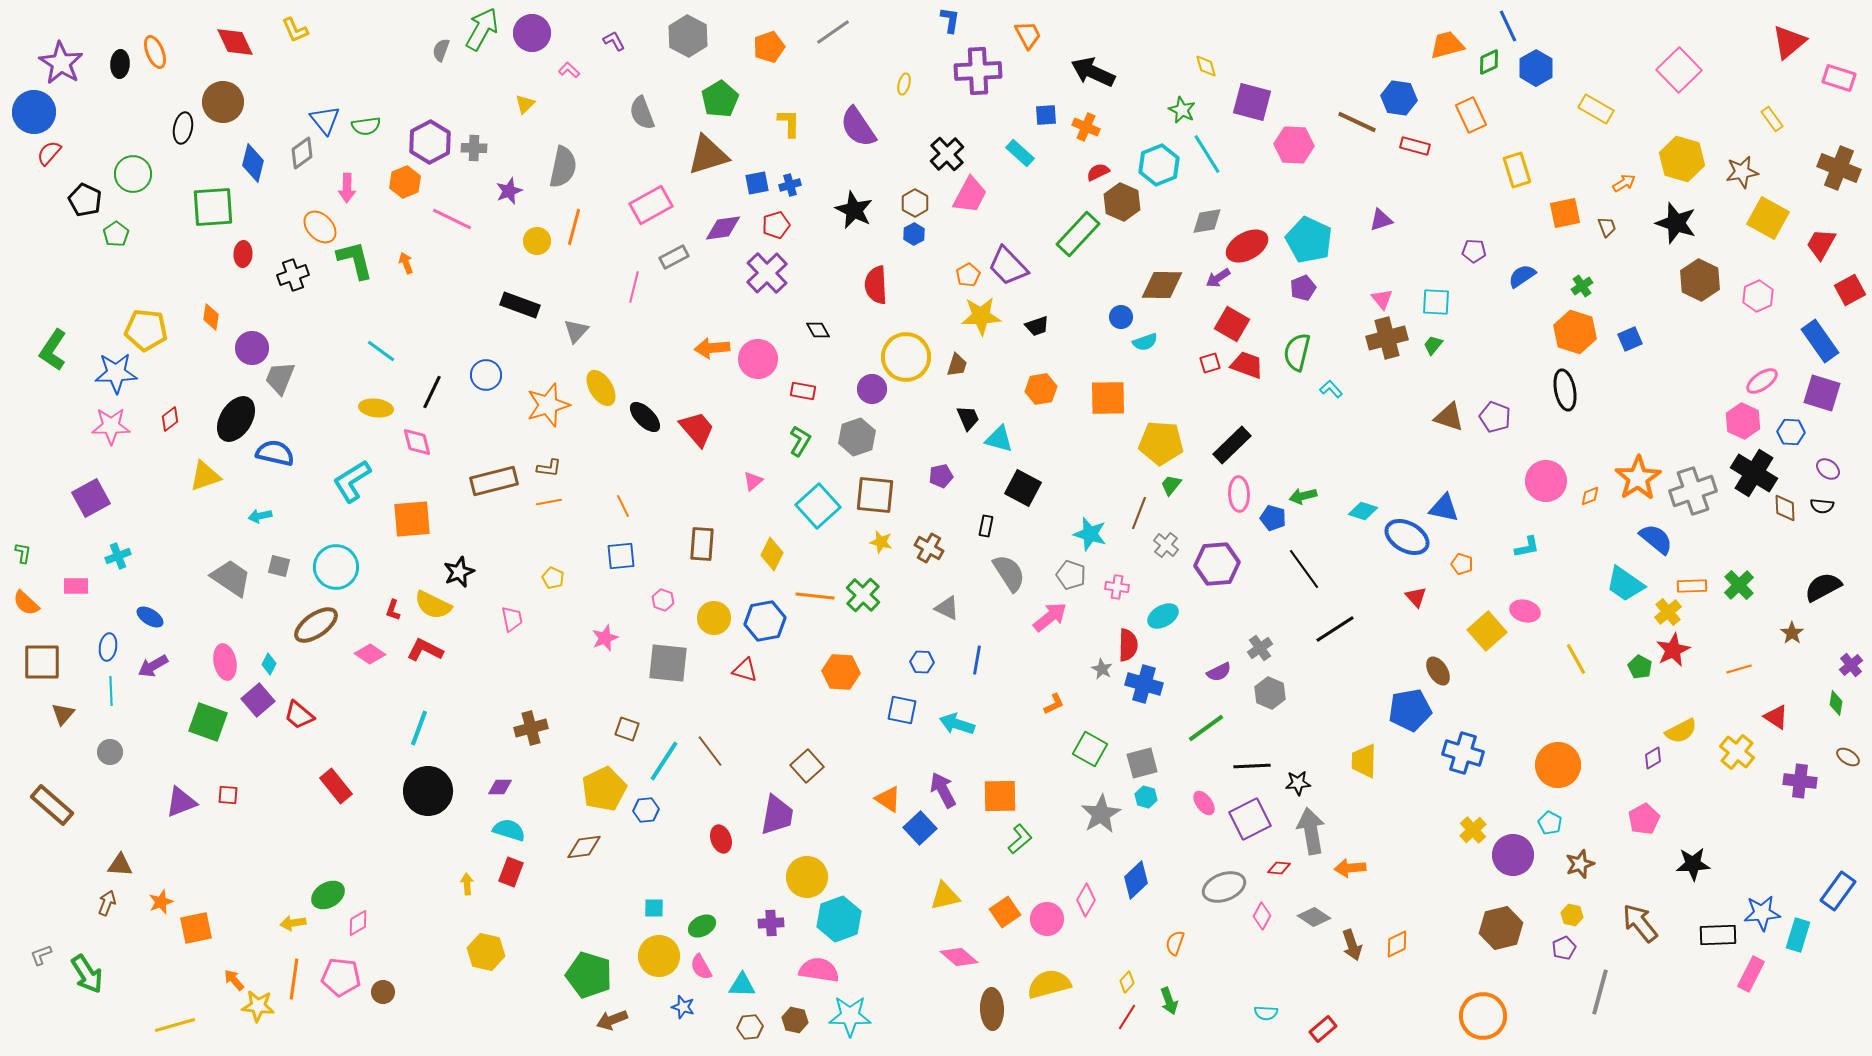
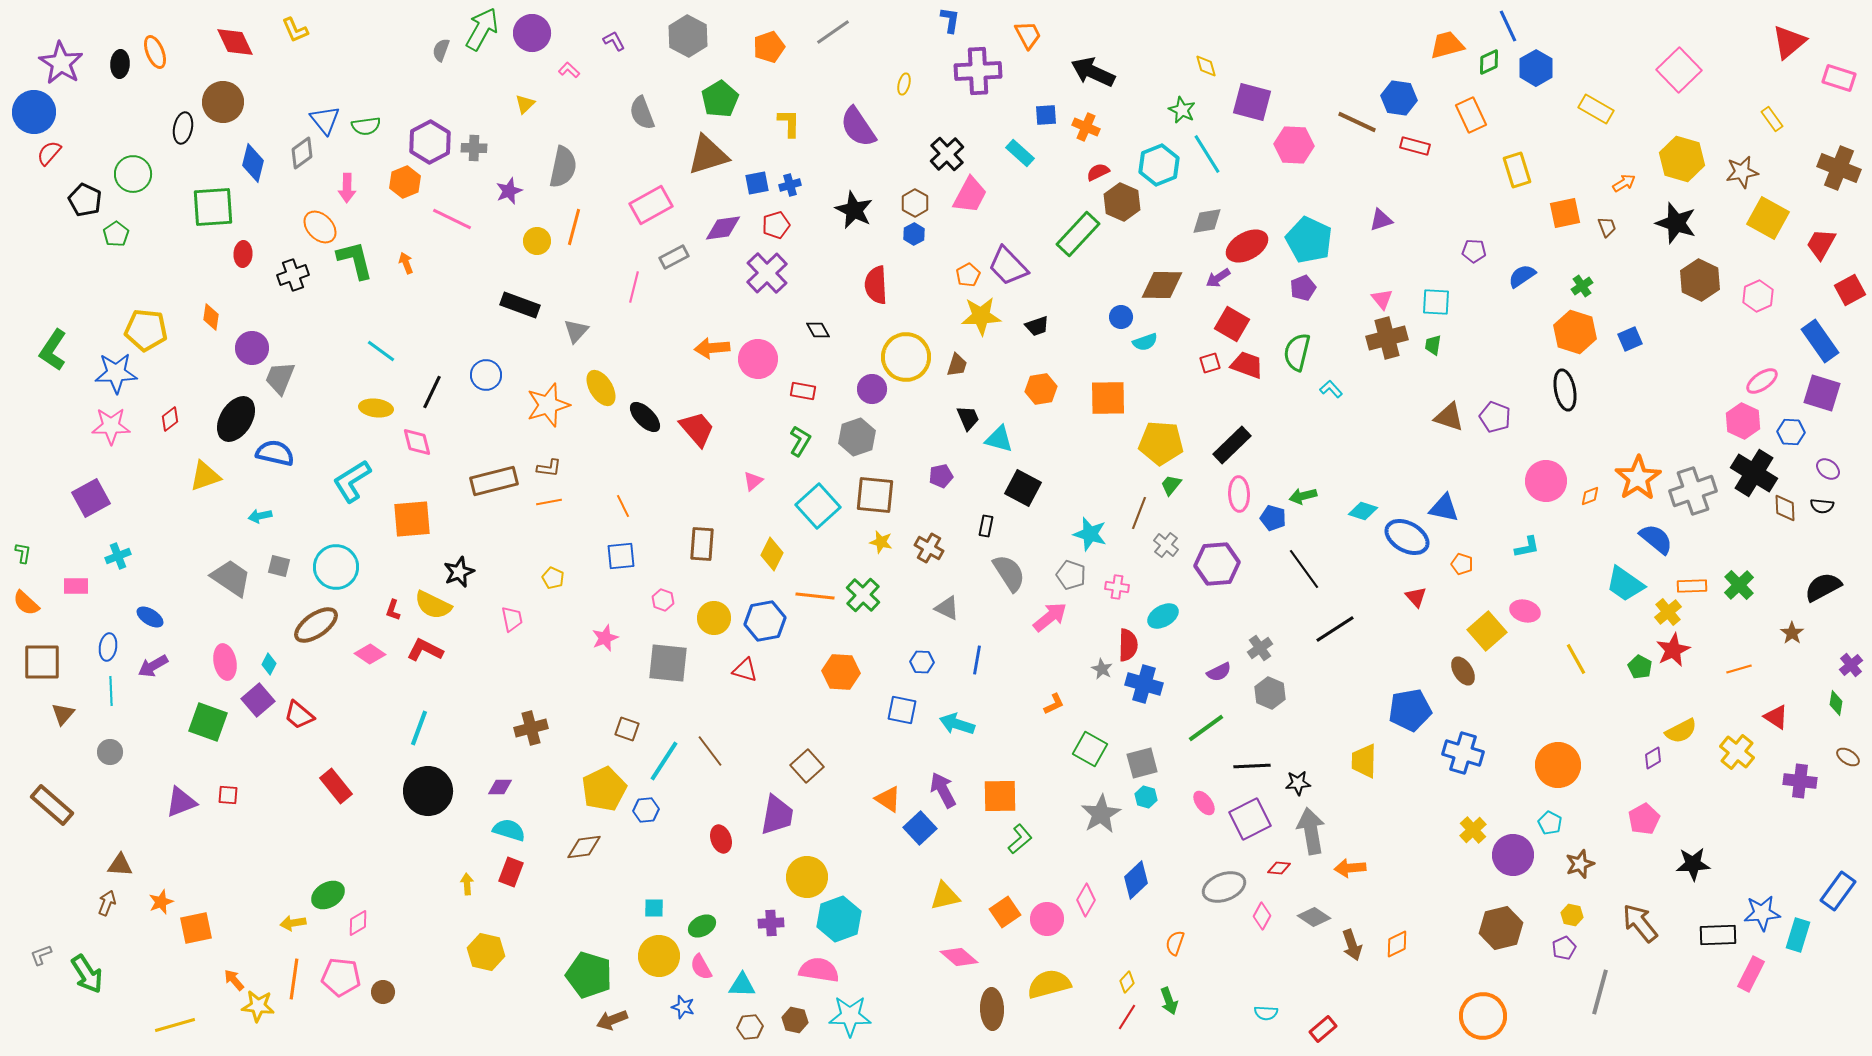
green trapezoid at (1433, 345): rotated 30 degrees counterclockwise
brown ellipse at (1438, 671): moved 25 px right
